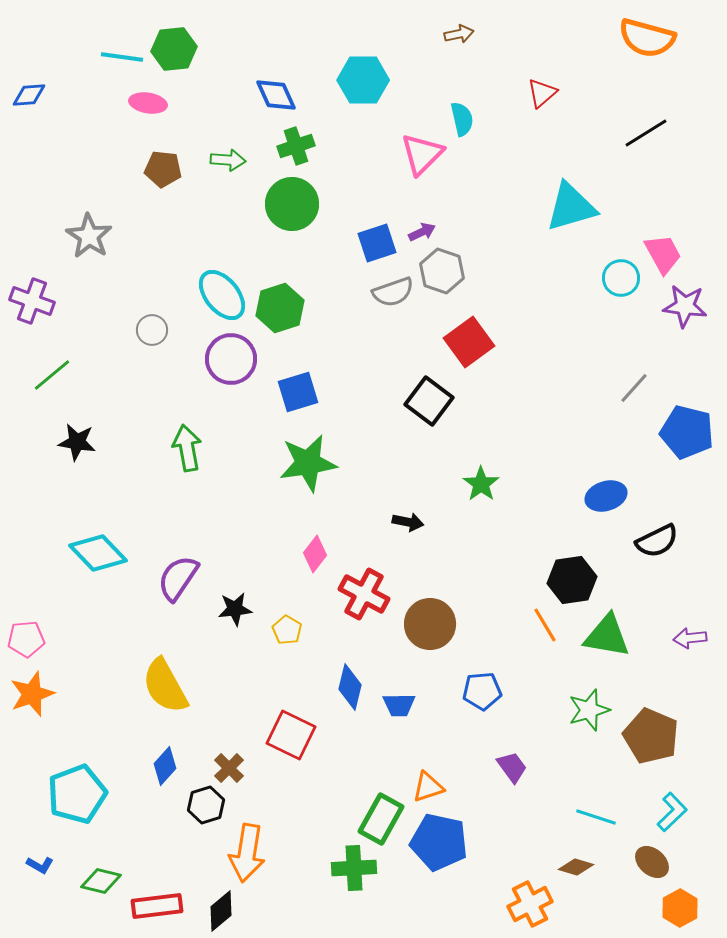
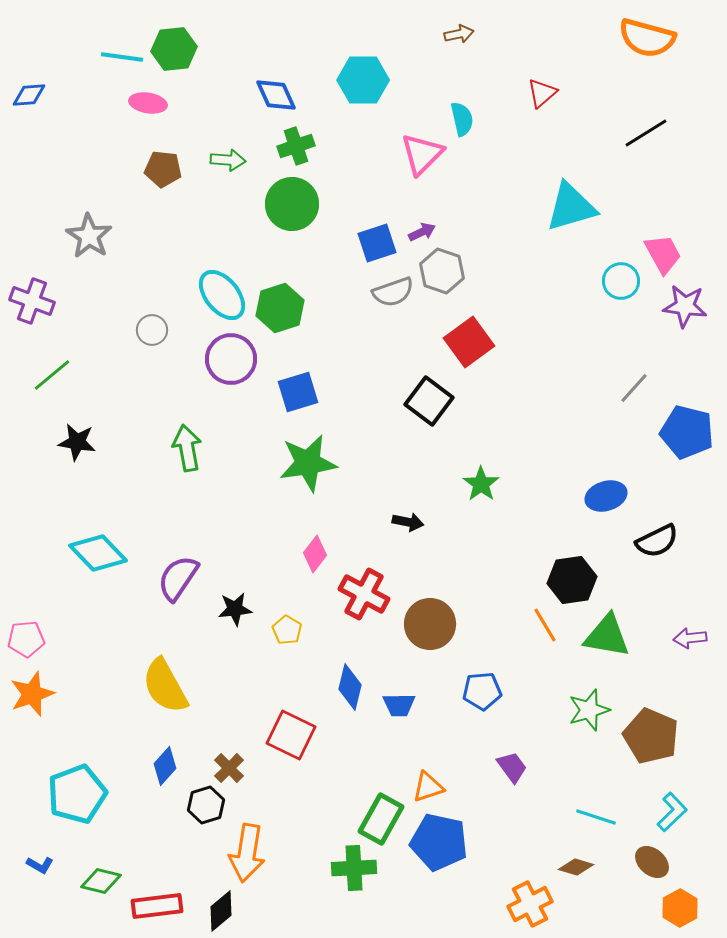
cyan circle at (621, 278): moved 3 px down
